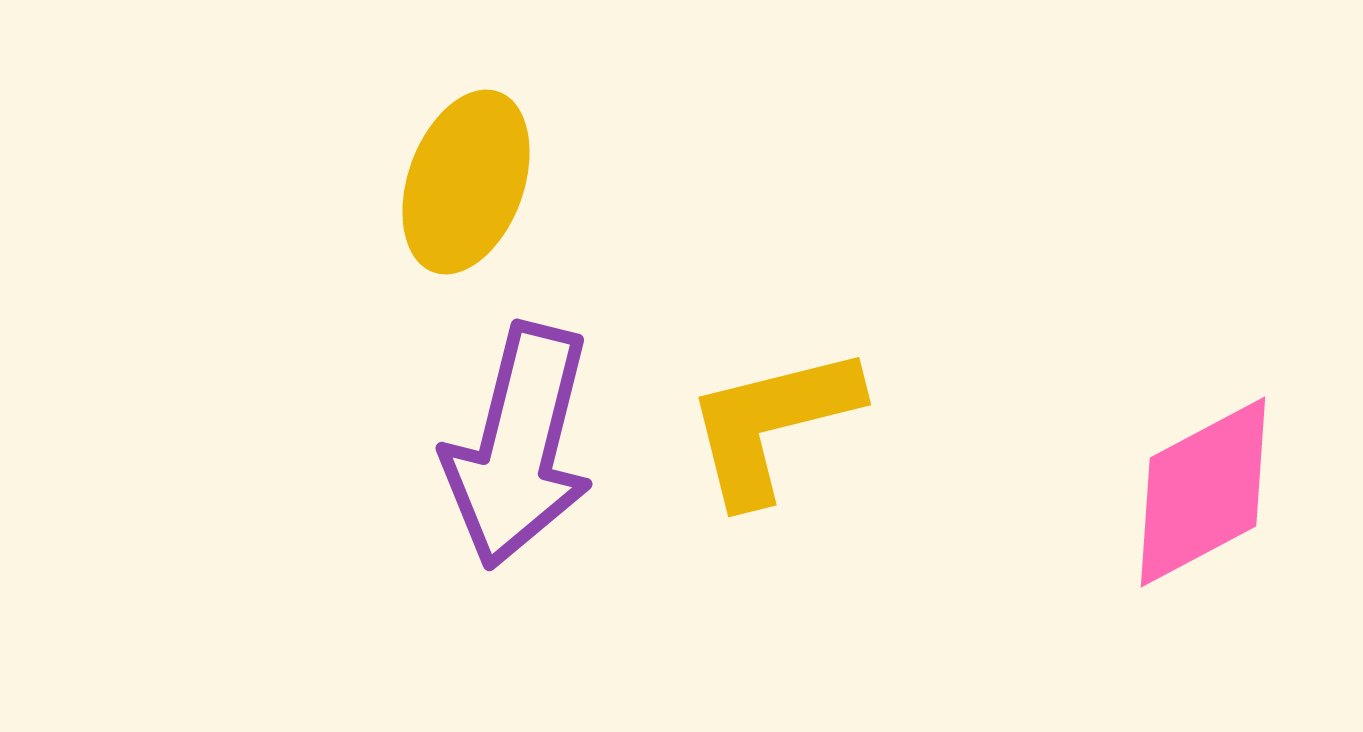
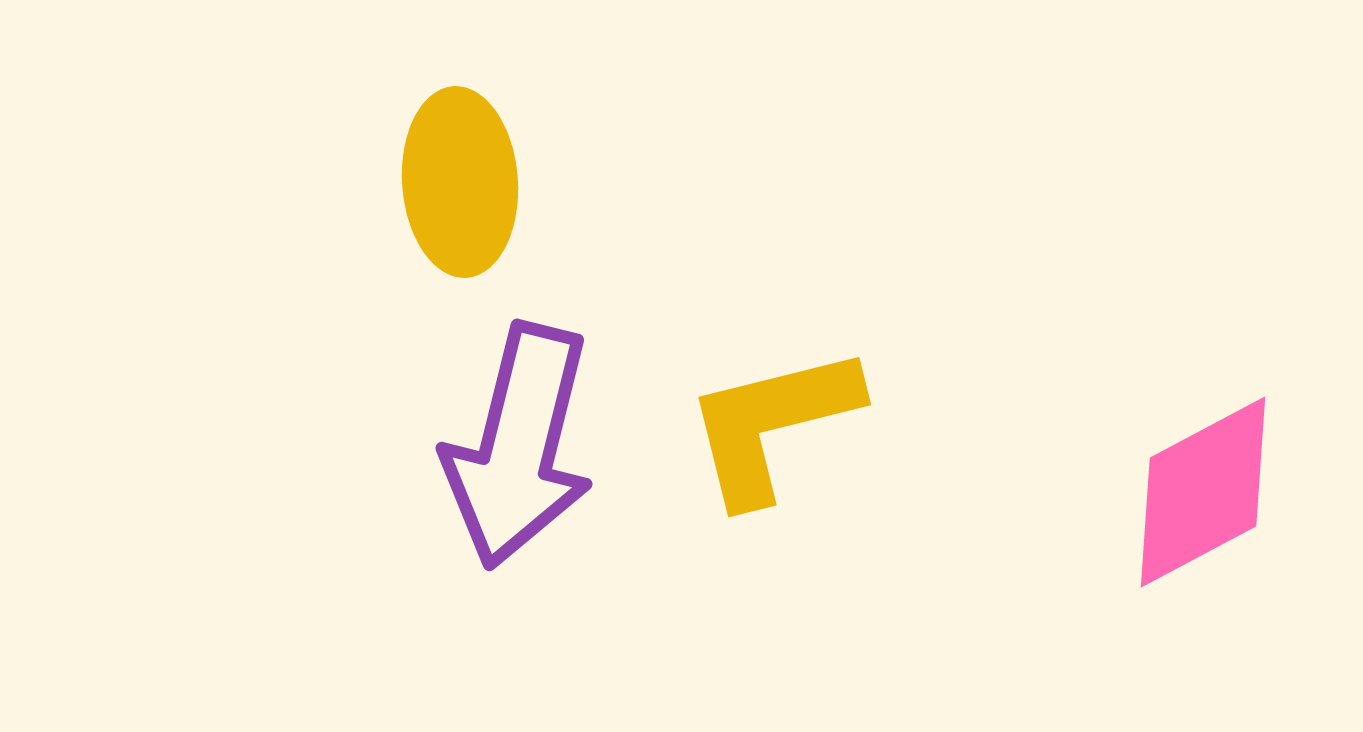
yellow ellipse: moved 6 px left; rotated 24 degrees counterclockwise
